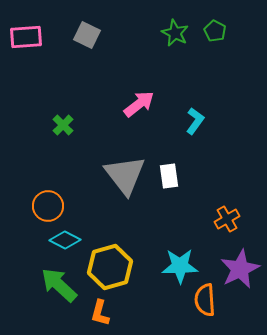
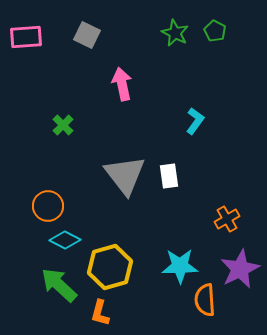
pink arrow: moved 17 px left, 20 px up; rotated 64 degrees counterclockwise
